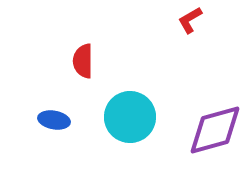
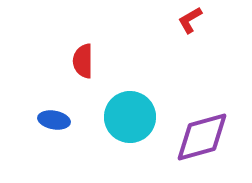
purple diamond: moved 13 px left, 7 px down
